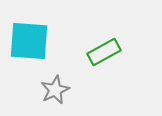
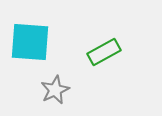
cyan square: moved 1 px right, 1 px down
